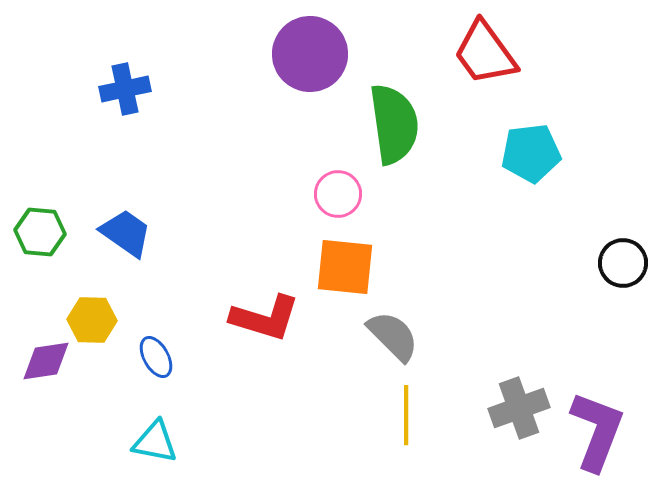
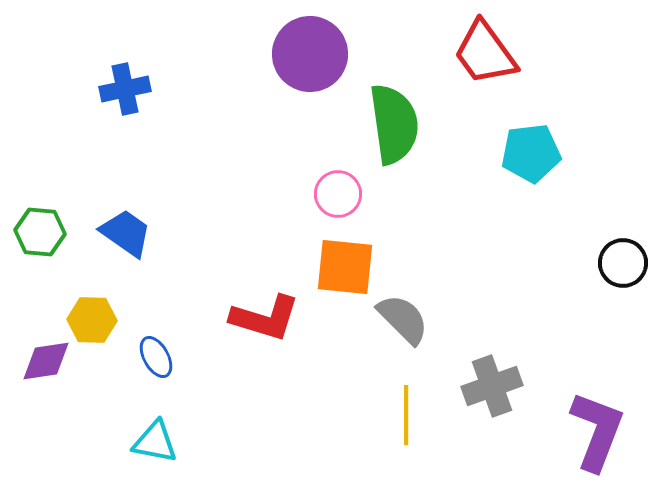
gray semicircle: moved 10 px right, 17 px up
gray cross: moved 27 px left, 22 px up
